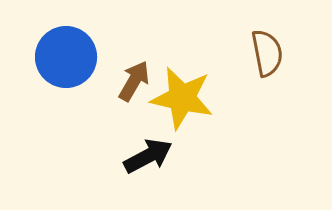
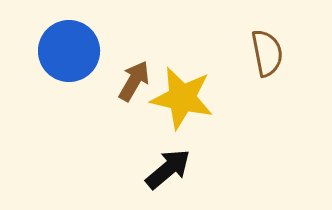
blue circle: moved 3 px right, 6 px up
black arrow: moved 20 px right, 13 px down; rotated 12 degrees counterclockwise
